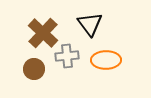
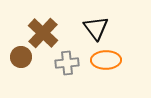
black triangle: moved 6 px right, 4 px down
gray cross: moved 7 px down
brown circle: moved 13 px left, 12 px up
